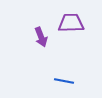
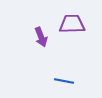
purple trapezoid: moved 1 px right, 1 px down
